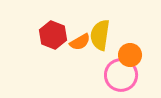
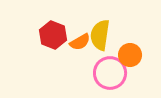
pink circle: moved 11 px left, 2 px up
